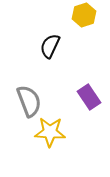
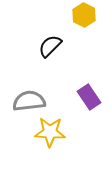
yellow hexagon: rotated 15 degrees counterclockwise
black semicircle: rotated 20 degrees clockwise
gray semicircle: rotated 76 degrees counterclockwise
